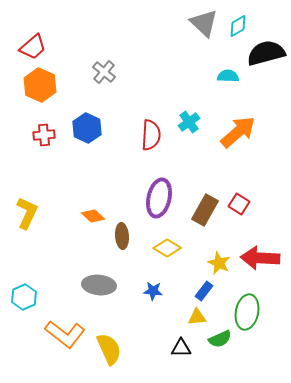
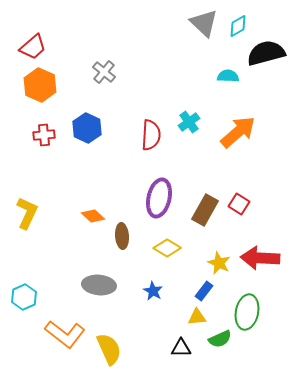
blue star: rotated 24 degrees clockwise
